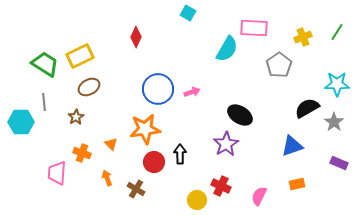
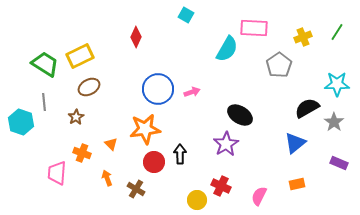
cyan square: moved 2 px left, 2 px down
cyan hexagon: rotated 20 degrees clockwise
blue triangle: moved 3 px right, 3 px up; rotated 20 degrees counterclockwise
